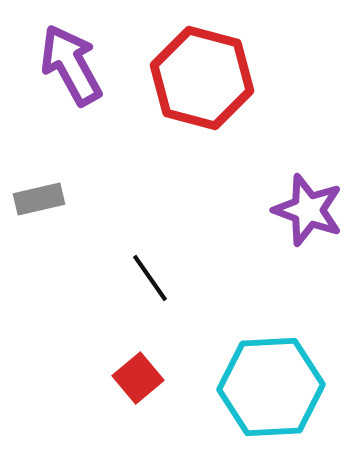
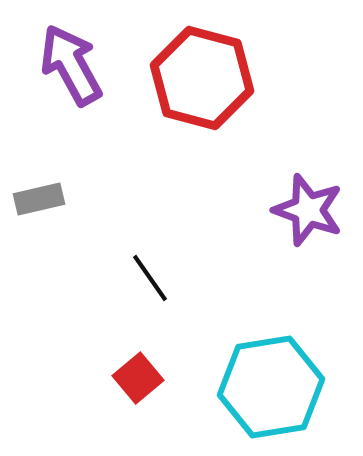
cyan hexagon: rotated 6 degrees counterclockwise
